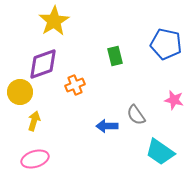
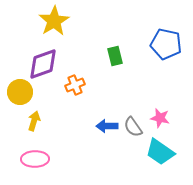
pink star: moved 14 px left, 18 px down
gray semicircle: moved 3 px left, 12 px down
pink ellipse: rotated 16 degrees clockwise
